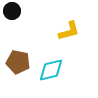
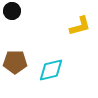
yellow L-shape: moved 11 px right, 5 px up
brown pentagon: moved 3 px left; rotated 10 degrees counterclockwise
